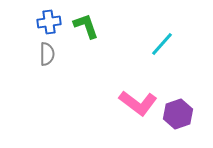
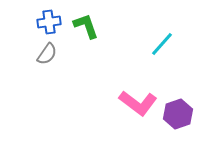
gray semicircle: rotated 35 degrees clockwise
